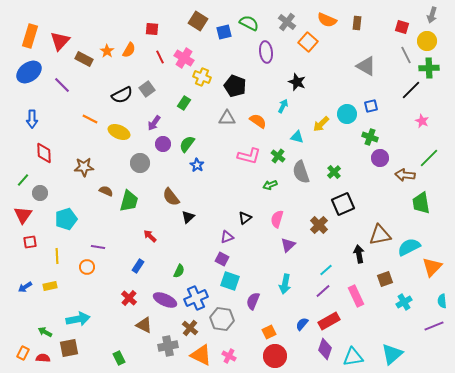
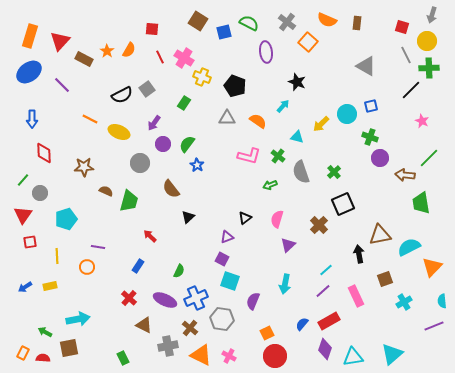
cyan arrow at (283, 106): rotated 16 degrees clockwise
brown semicircle at (171, 197): moved 8 px up
orange square at (269, 332): moved 2 px left, 1 px down
green rectangle at (119, 358): moved 4 px right
